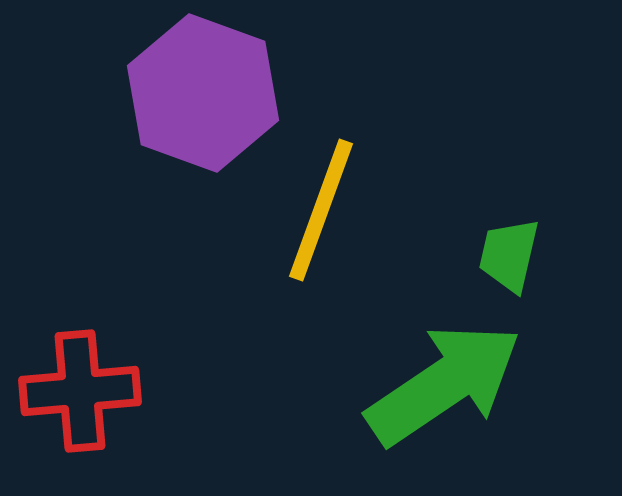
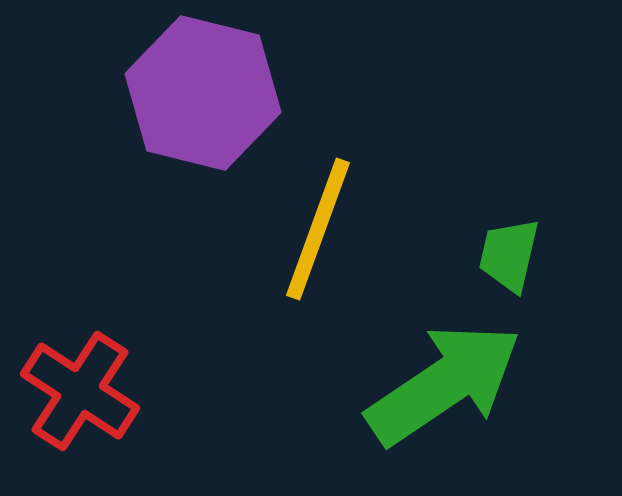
purple hexagon: rotated 6 degrees counterclockwise
yellow line: moved 3 px left, 19 px down
red cross: rotated 38 degrees clockwise
